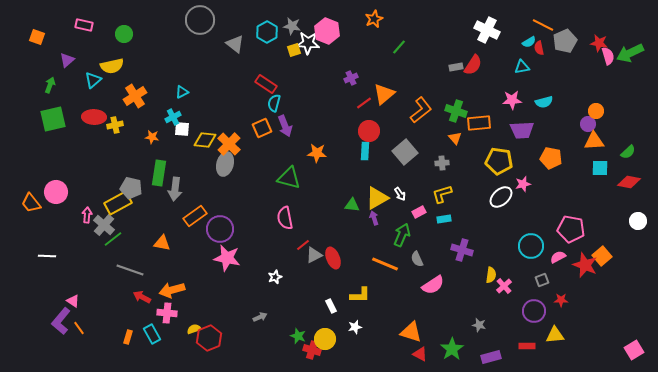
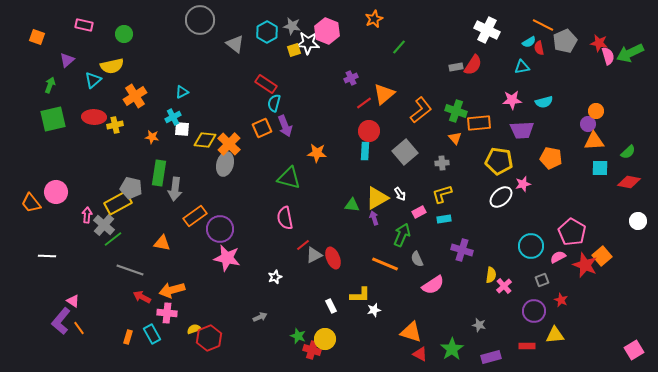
pink pentagon at (571, 229): moved 1 px right, 3 px down; rotated 20 degrees clockwise
red star at (561, 300): rotated 24 degrees clockwise
white star at (355, 327): moved 19 px right, 17 px up
